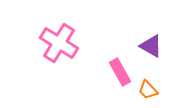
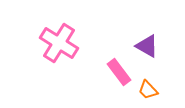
purple triangle: moved 4 px left
pink rectangle: moved 1 px left; rotated 8 degrees counterclockwise
